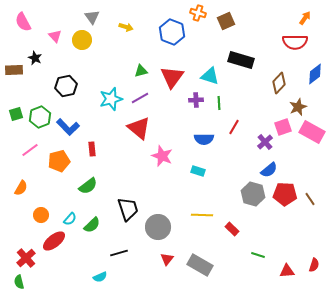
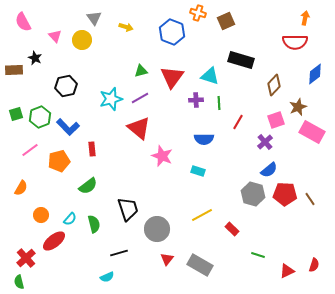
gray triangle at (92, 17): moved 2 px right, 1 px down
orange arrow at (305, 18): rotated 24 degrees counterclockwise
brown diamond at (279, 83): moved 5 px left, 2 px down
red line at (234, 127): moved 4 px right, 5 px up
pink square at (283, 127): moved 7 px left, 7 px up
yellow line at (202, 215): rotated 30 degrees counterclockwise
green semicircle at (92, 225): moved 2 px right, 1 px up; rotated 60 degrees counterclockwise
gray circle at (158, 227): moved 1 px left, 2 px down
red triangle at (287, 271): rotated 21 degrees counterclockwise
cyan semicircle at (100, 277): moved 7 px right
